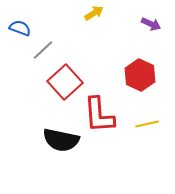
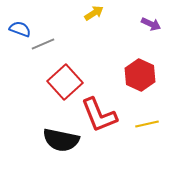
blue semicircle: moved 1 px down
gray line: moved 6 px up; rotated 20 degrees clockwise
red L-shape: rotated 18 degrees counterclockwise
